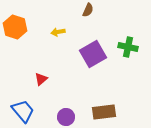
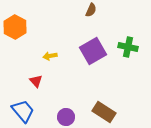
brown semicircle: moved 3 px right
orange hexagon: rotated 10 degrees clockwise
yellow arrow: moved 8 px left, 24 px down
purple square: moved 3 px up
red triangle: moved 5 px left, 2 px down; rotated 32 degrees counterclockwise
brown rectangle: rotated 40 degrees clockwise
